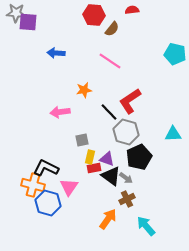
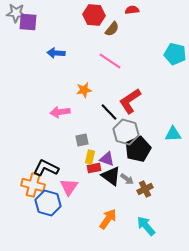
black pentagon: moved 1 px left, 8 px up
gray arrow: moved 1 px right, 1 px down
brown cross: moved 18 px right, 10 px up
